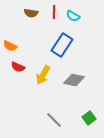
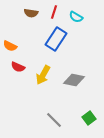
red line: rotated 16 degrees clockwise
cyan semicircle: moved 3 px right, 1 px down
blue rectangle: moved 6 px left, 6 px up
